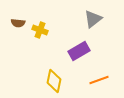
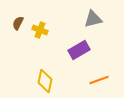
gray triangle: rotated 24 degrees clockwise
brown semicircle: rotated 112 degrees clockwise
purple rectangle: moved 1 px up
yellow diamond: moved 9 px left
